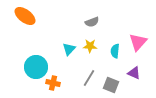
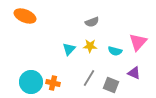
orange ellipse: rotated 15 degrees counterclockwise
cyan semicircle: rotated 80 degrees counterclockwise
cyan circle: moved 5 px left, 15 px down
